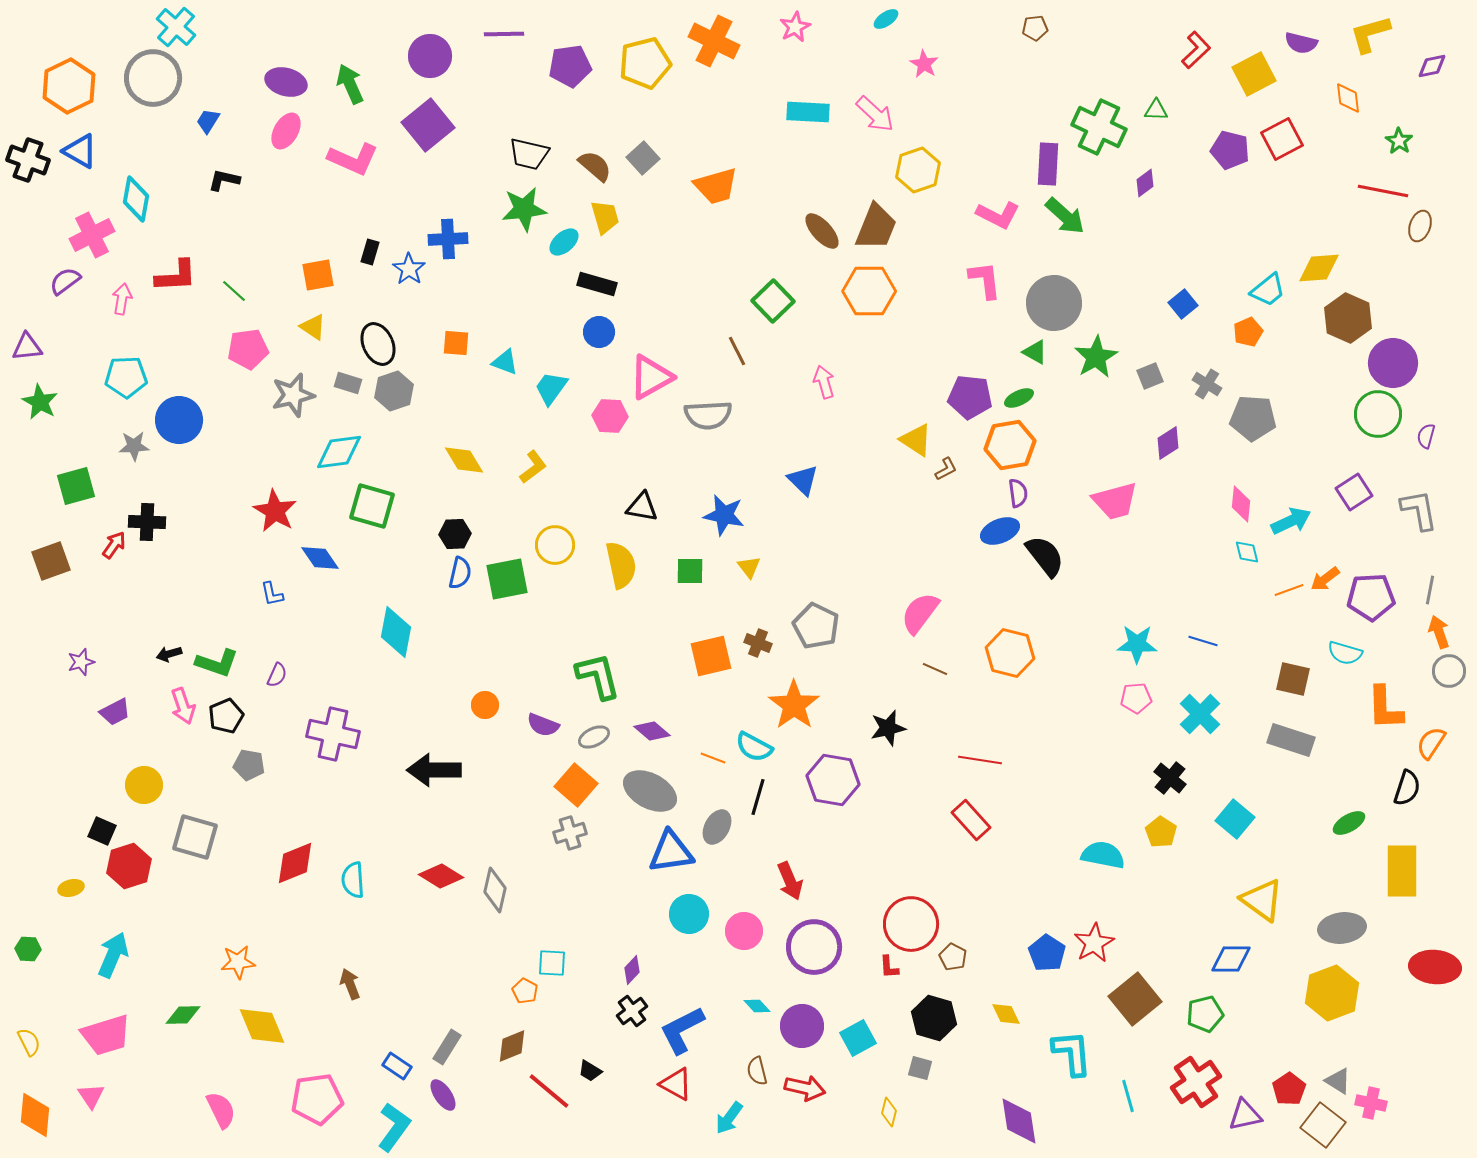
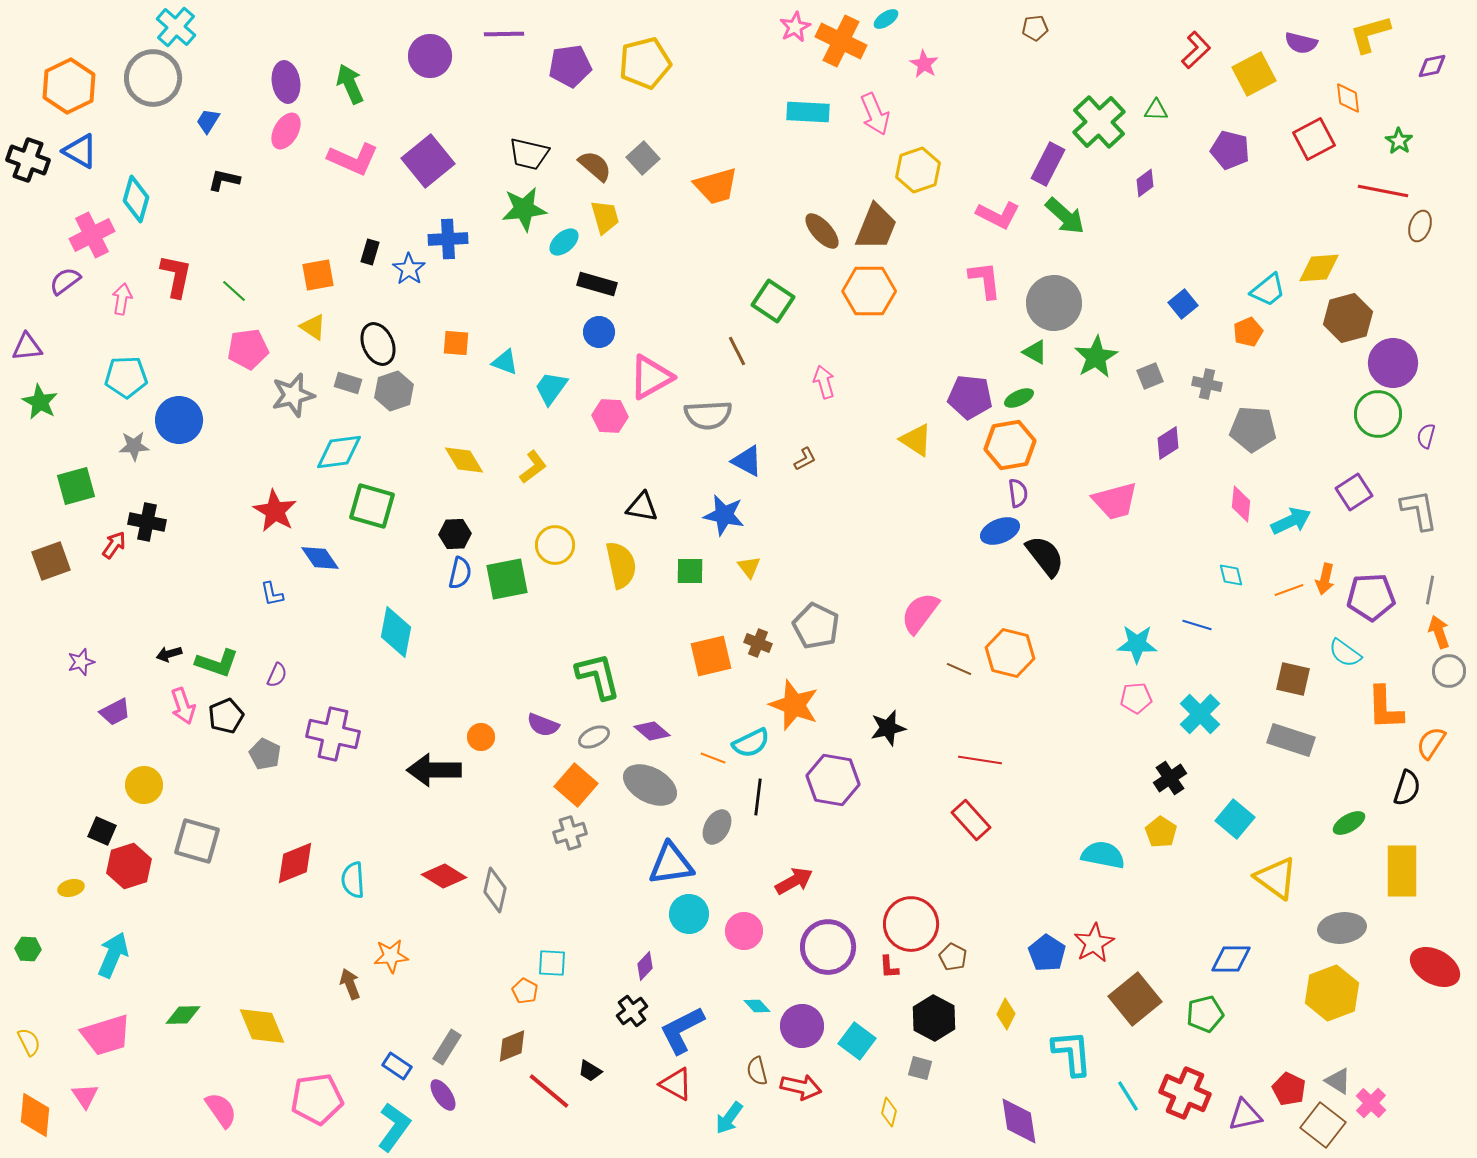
orange cross at (714, 41): moved 127 px right
purple ellipse at (286, 82): rotated 66 degrees clockwise
pink arrow at (875, 114): rotated 24 degrees clockwise
purple square at (428, 125): moved 36 px down
green cross at (1099, 127): moved 5 px up; rotated 22 degrees clockwise
red square at (1282, 139): moved 32 px right
purple rectangle at (1048, 164): rotated 24 degrees clockwise
cyan diamond at (136, 199): rotated 6 degrees clockwise
red L-shape at (176, 276): rotated 75 degrees counterclockwise
green square at (773, 301): rotated 12 degrees counterclockwise
brown hexagon at (1348, 318): rotated 21 degrees clockwise
gray cross at (1207, 384): rotated 20 degrees counterclockwise
gray pentagon at (1253, 418): moved 11 px down
brown L-shape at (946, 469): moved 141 px left, 10 px up
blue triangle at (803, 480): moved 56 px left, 19 px up; rotated 16 degrees counterclockwise
black cross at (147, 522): rotated 9 degrees clockwise
cyan diamond at (1247, 552): moved 16 px left, 23 px down
orange arrow at (1325, 579): rotated 40 degrees counterclockwise
blue line at (1203, 641): moved 6 px left, 16 px up
cyan semicircle at (1345, 653): rotated 20 degrees clockwise
brown line at (935, 669): moved 24 px right
orange circle at (485, 705): moved 4 px left, 32 px down
orange star at (794, 705): rotated 15 degrees counterclockwise
cyan semicircle at (754, 747): moved 3 px left, 4 px up; rotated 54 degrees counterclockwise
gray pentagon at (249, 765): moved 16 px right, 11 px up; rotated 16 degrees clockwise
black cross at (1170, 778): rotated 16 degrees clockwise
gray ellipse at (650, 791): moved 6 px up
black line at (758, 797): rotated 9 degrees counterclockwise
gray square at (195, 837): moved 2 px right, 4 px down
blue triangle at (671, 852): moved 12 px down
red diamond at (441, 876): moved 3 px right
red arrow at (790, 881): moved 4 px right; rotated 96 degrees counterclockwise
yellow triangle at (1262, 900): moved 14 px right, 22 px up
purple circle at (814, 947): moved 14 px right
orange star at (238, 962): moved 153 px right, 6 px up
red ellipse at (1435, 967): rotated 24 degrees clockwise
purple diamond at (632, 970): moved 13 px right, 4 px up
yellow diamond at (1006, 1014): rotated 52 degrees clockwise
black hexagon at (934, 1018): rotated 12 degrees clockwise
cyan square at (858, 1038): moved 1 px left, 3 px down; rotated 24 degrees counterclockwise
red cross at (1196, 1082): moved 11 px left, 11 px down; rotated 33 degrees counterclockwise
red arrow at (805, 1088): moved 4 px left, 1 px up
red pentagon at (1289, 1089): rotated 12 degrees counterclockwise
pink triangle at (91, 1096): moved 6 px left
cyan line at (1128, 1096): rotated 16 degrees counterclockwise
pink cross at (1371, 1103): rotated 32 degrees clockwise
pink semicircle at (221, 1110): rotated 9 degrees counterclockwise
